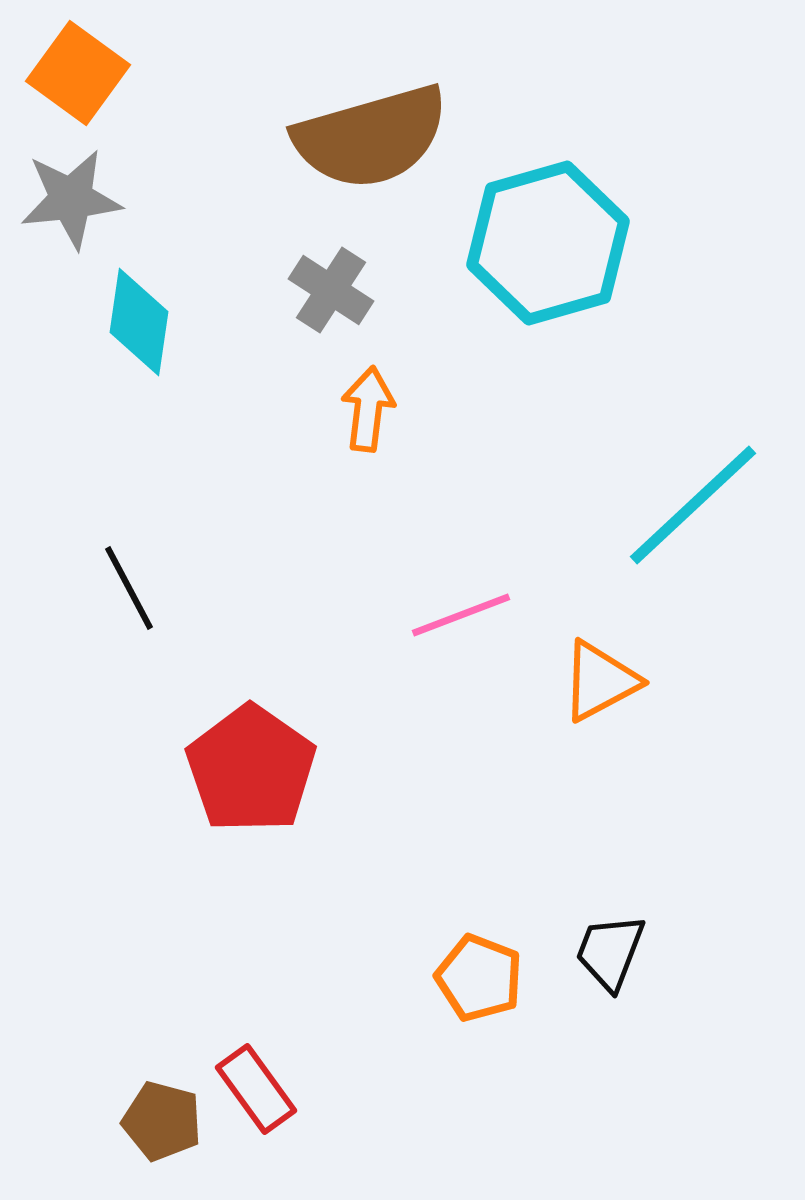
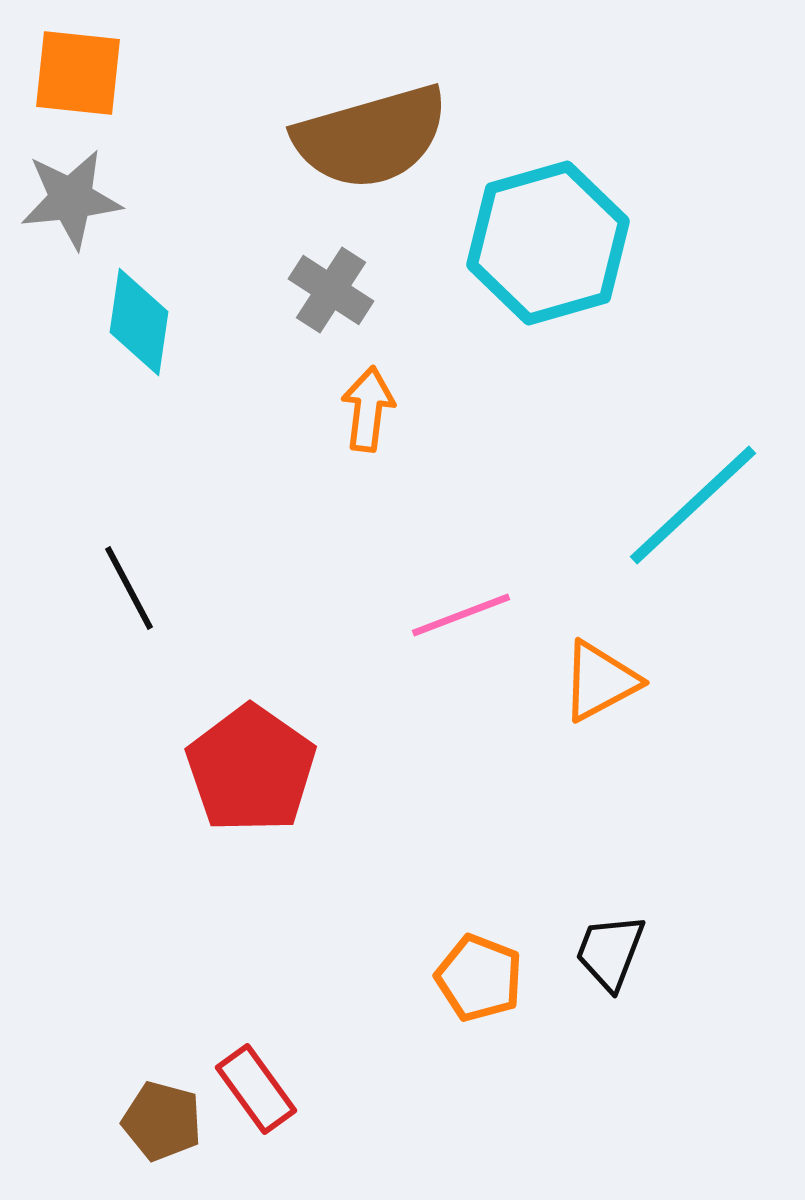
orange square: rotated 30 degrees counterclockwise
